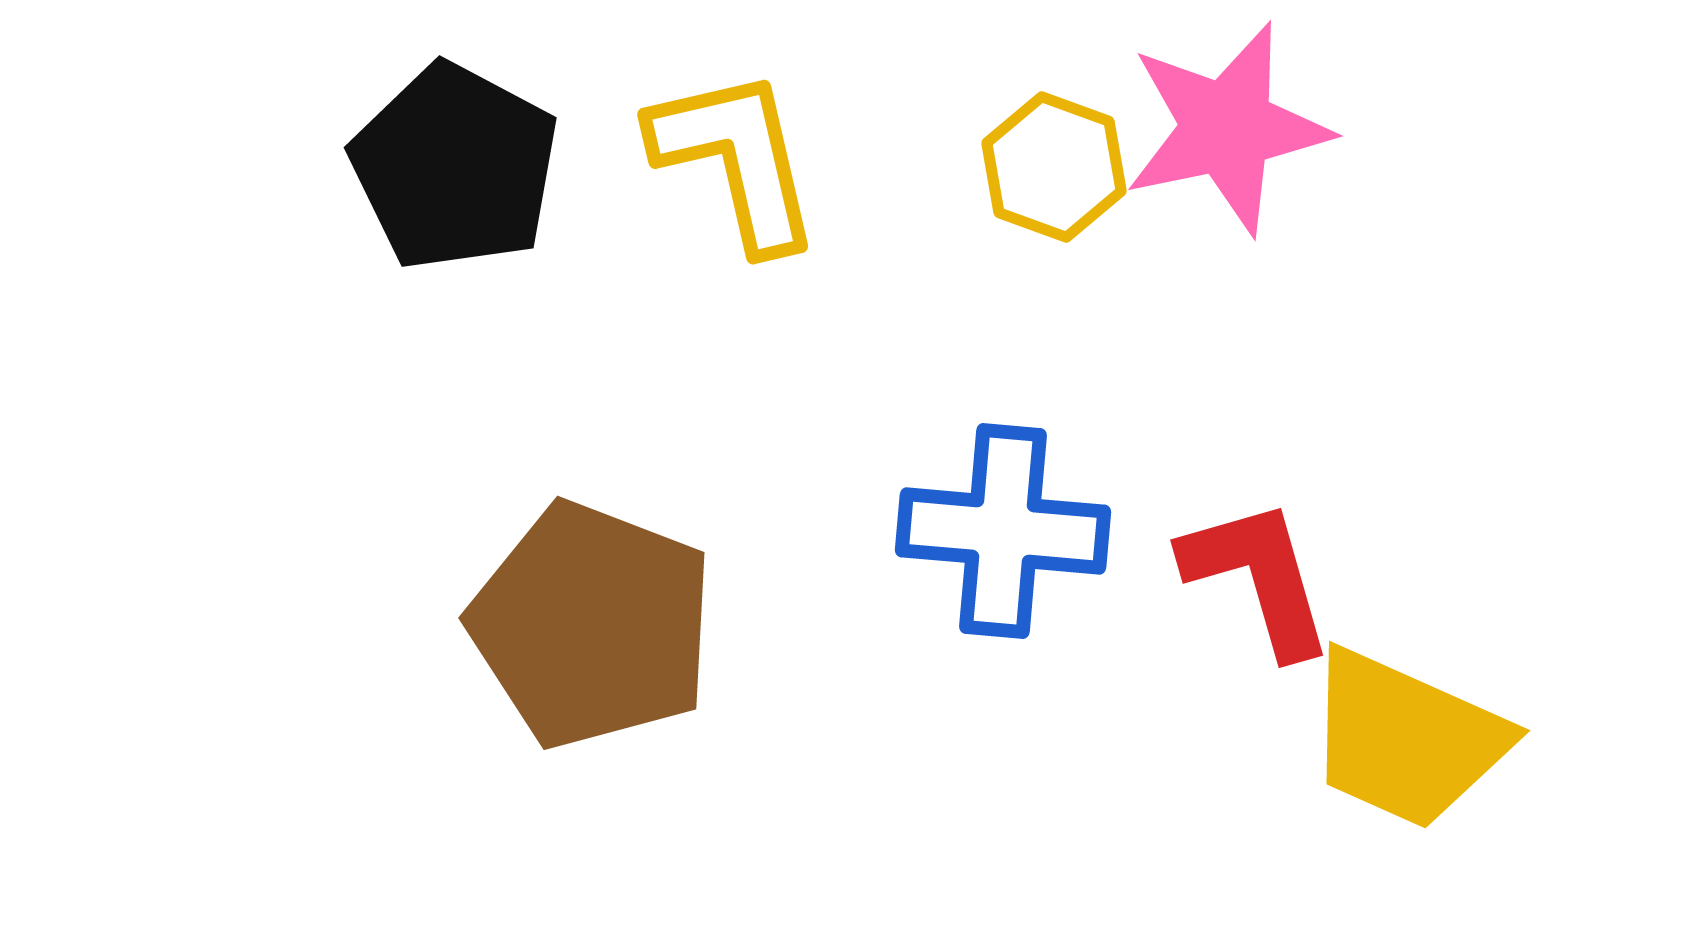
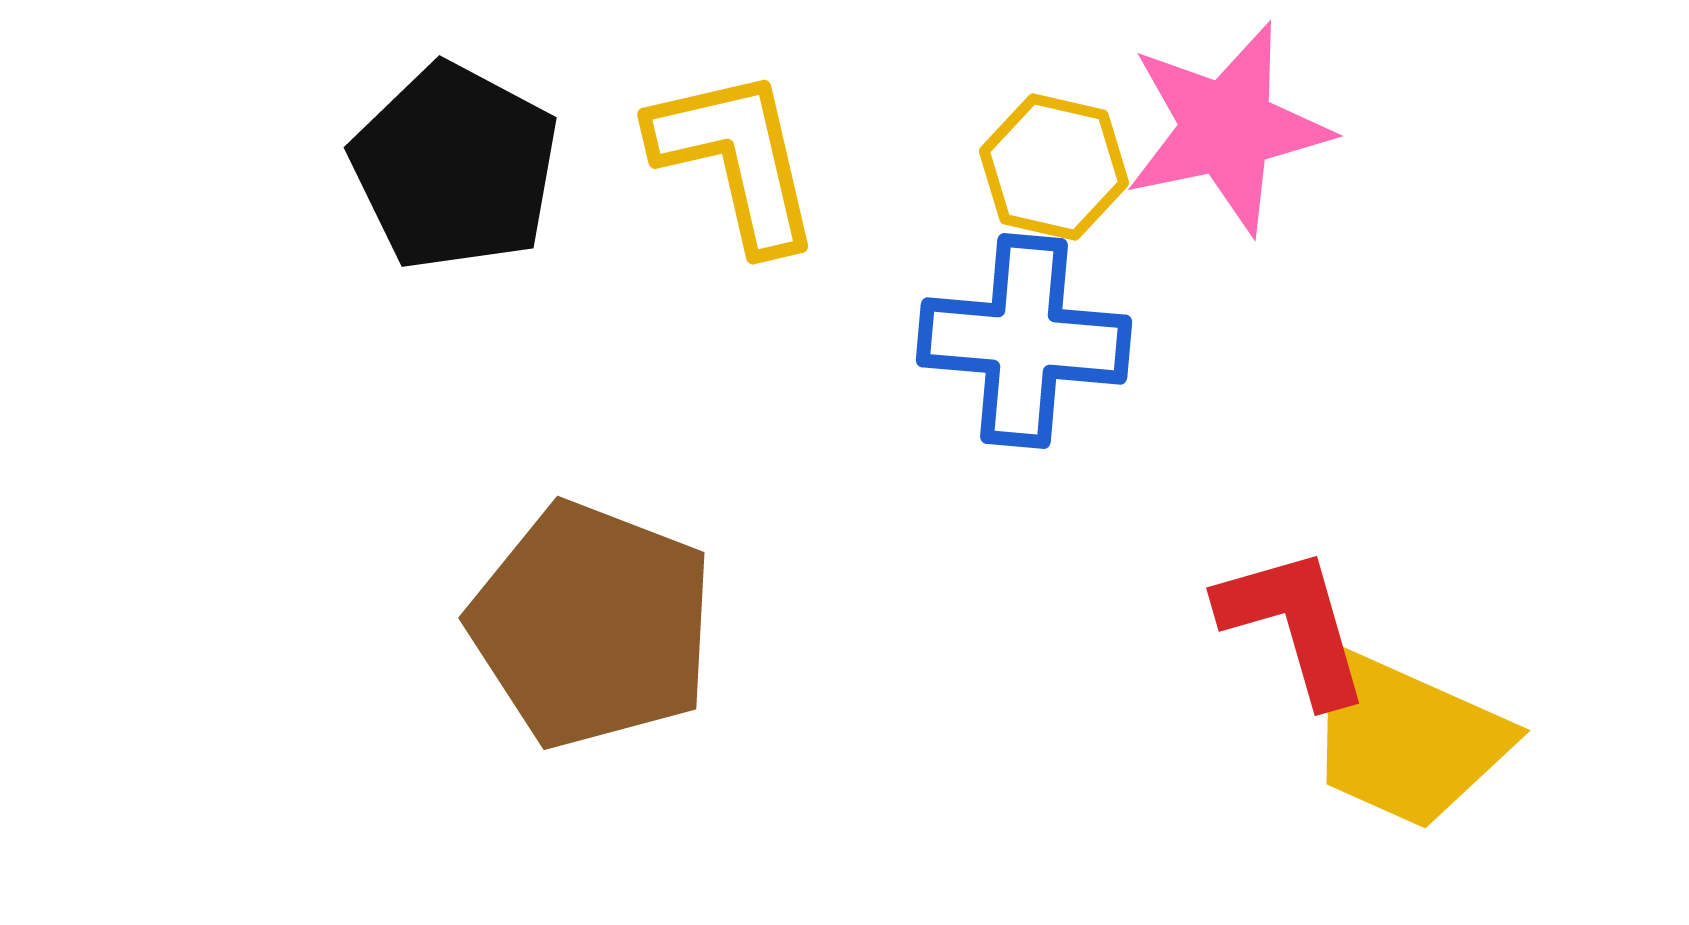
yellow hexagon: rotated 7 degrees counterclockwise
blue cross: moved 21 px right, 190 px up
red L-shape: moved 36 px right, 48 px down
